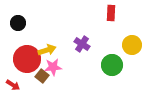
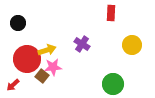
green circle: moved 1 px right, 19 px down
red arrow: rotated 104 degrees clockwise
